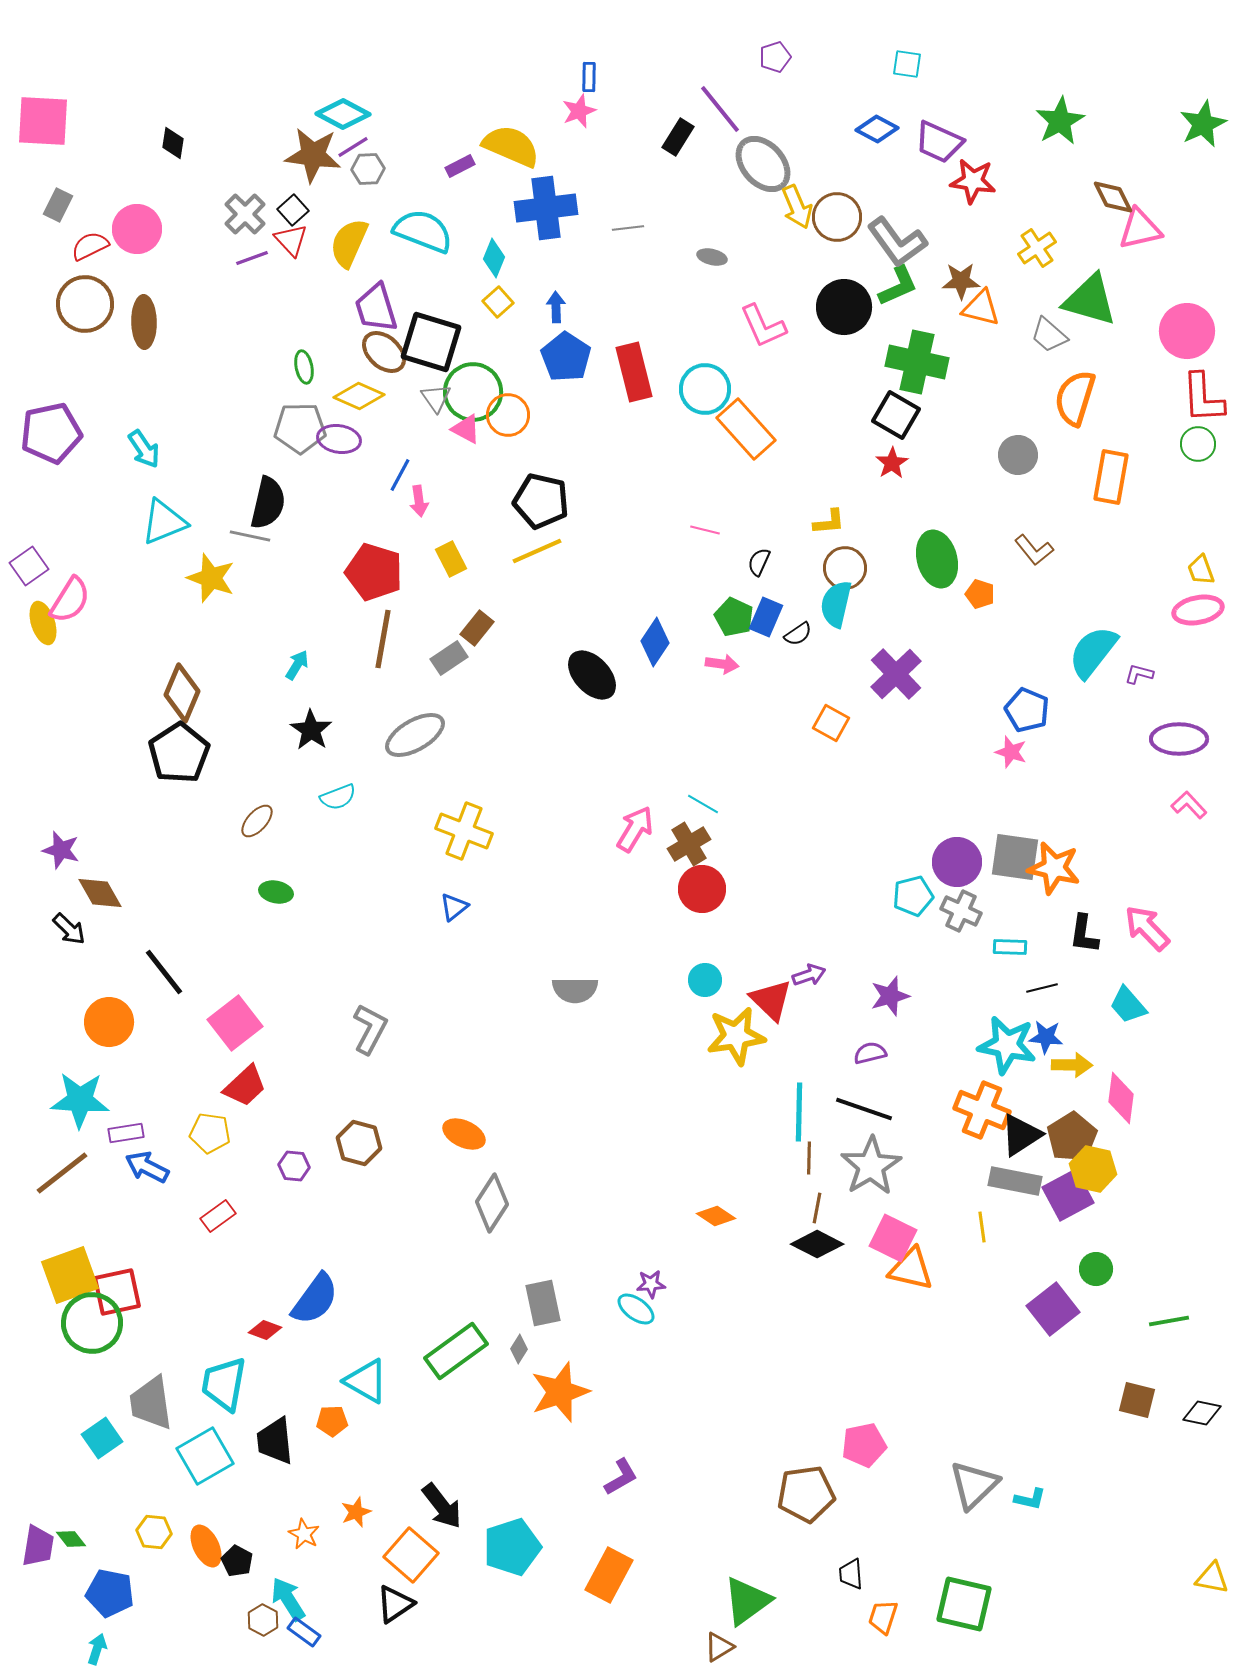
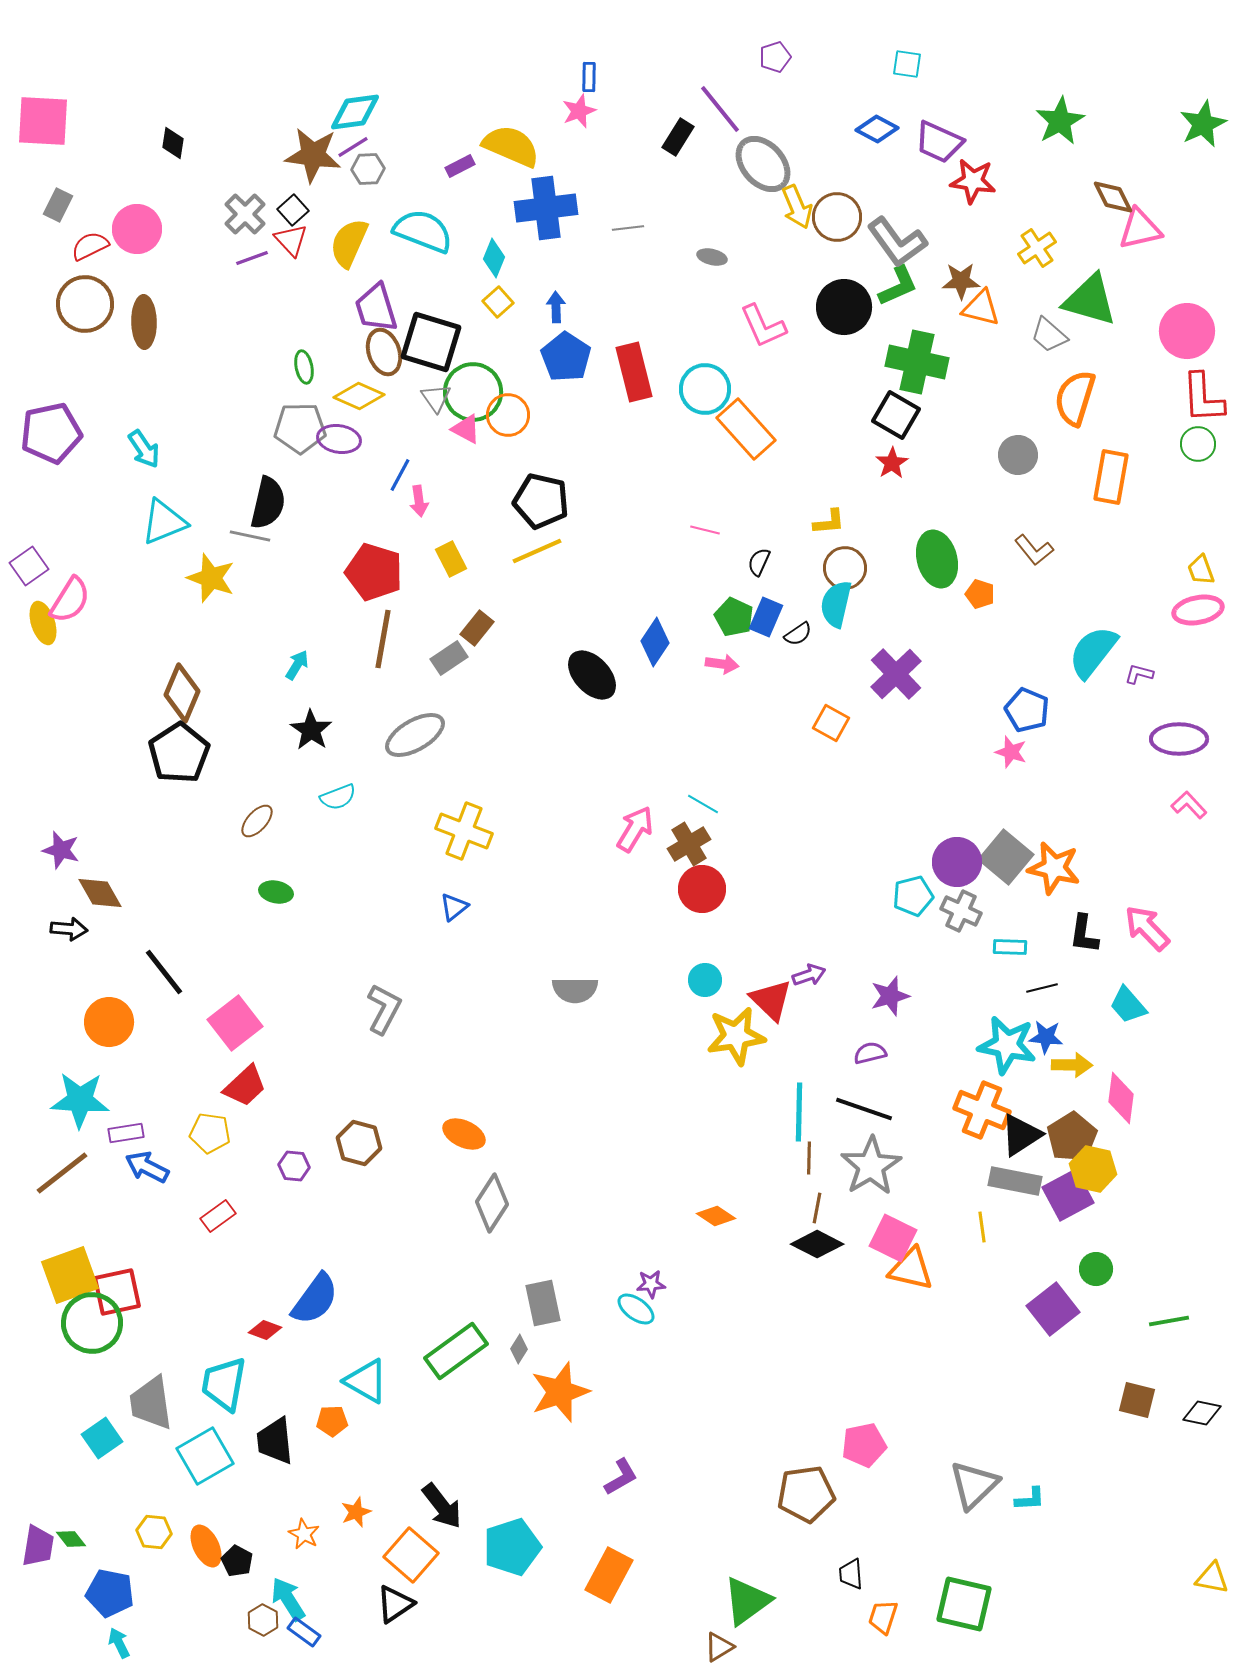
cyan diamond at (343, 114): moved 12 px right, 2 px up; rotated 36 degrees counterclockwise
brown ellipse at (384, 352): rotated 30 degrees clockwise
gray square at (1015, 857): moved 9 px left; rotated 32 degrees clockwise
black arrow at (69, 929): rotated 39 degrees counterclockwise
gray L-shape at (370, 1029): moved 14 px right, 20 px up
cyan L-shape at (1030, 1499): rotated 16 degrees counterclockwise
cyan arrow at (97, 1649): moved 22 px right, 6 px up; rotated 44 degrees counterclockwise
